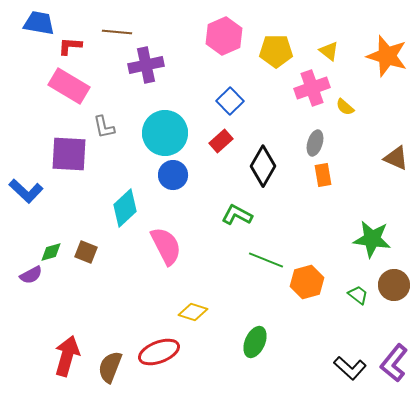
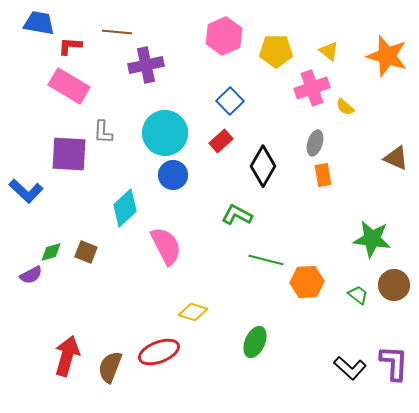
gray L-shape: moved 1 px left, 5 px down; rotated 15 degrees clockwise
green line: rotated 8 degrees counterclockwise
orange hexagon: rotated 12 degrees clockwise
purple L-shape: rotated 144 degrees clockwise
